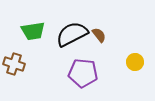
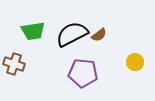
brown semicircle: rotated 91 degrees clockwise
